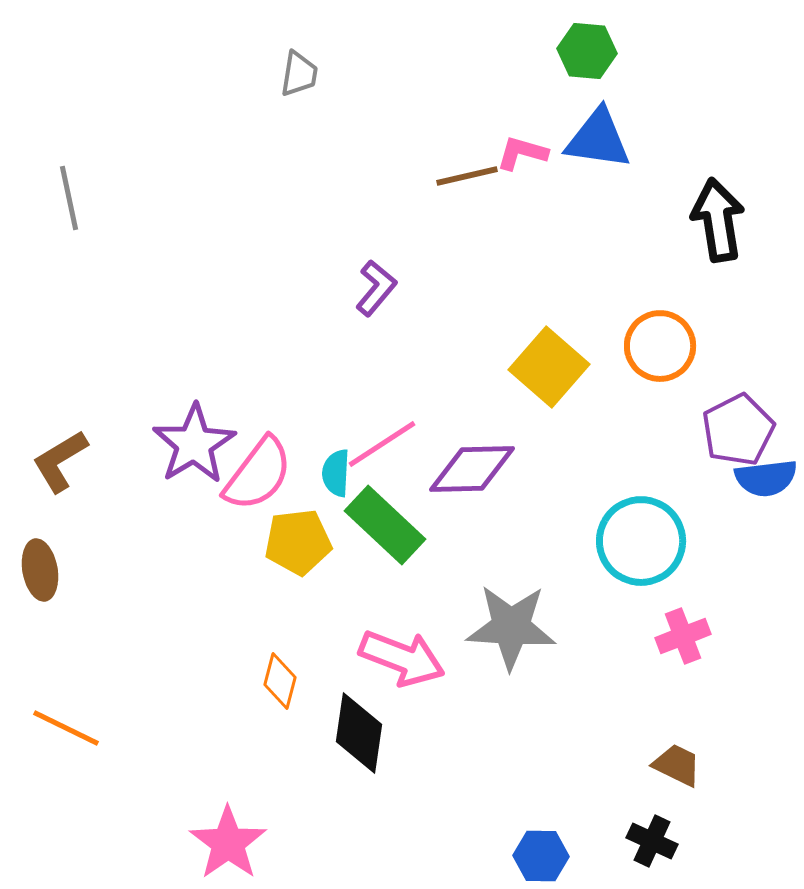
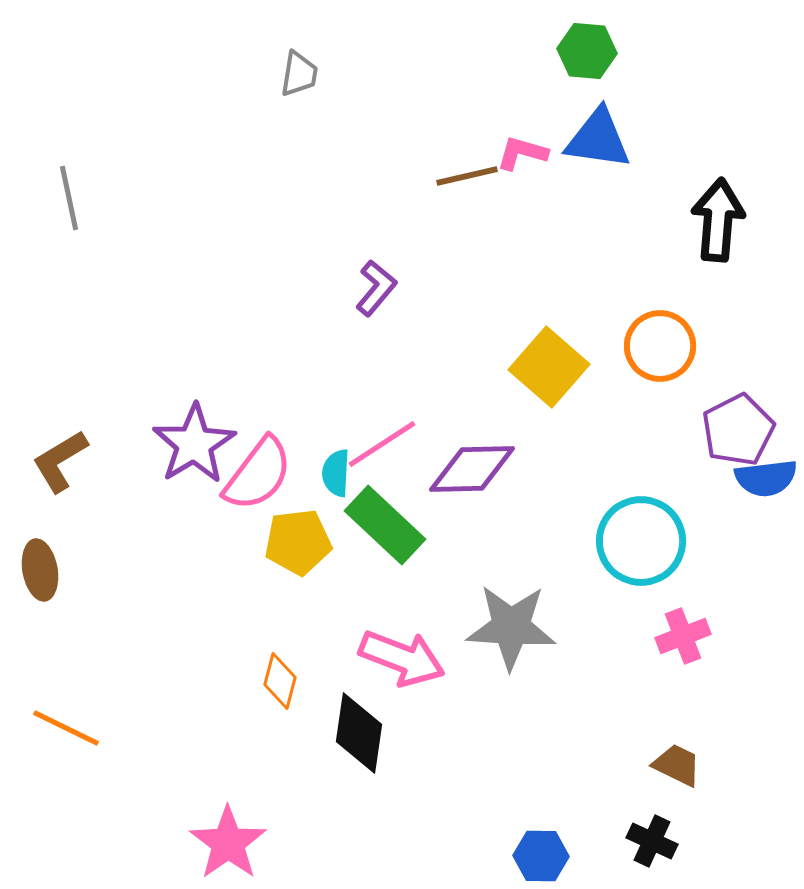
black arrow: rotated 14 degrees clockwise
